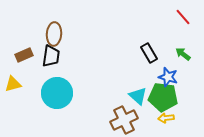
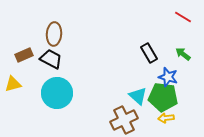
red line: rotated 18 degrees counterclockwise
black trapezoid: moved 3 px down; rotated 70 degrees counterclockwise
